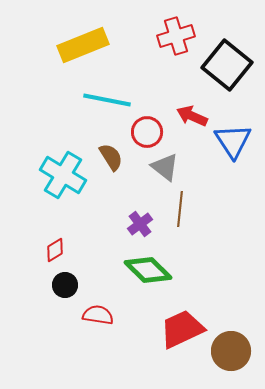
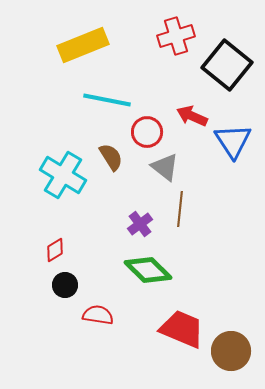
red trapezoid: rotated 48 degrees clockwise
